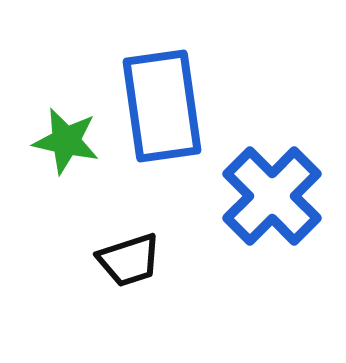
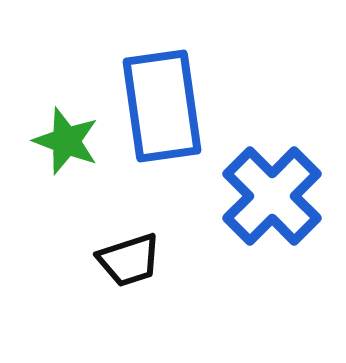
green star: rotated 8 degrees clockwise
